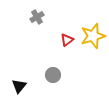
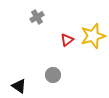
black triangle: rotated 35 degrees counterclockwise
